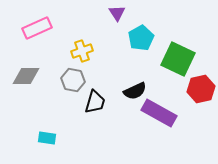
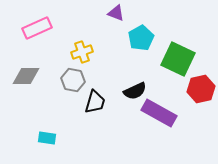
purple triangle: moved 1 px left; rotated 36 degrees counterclockwise
yellow cross: moved 1 px down
